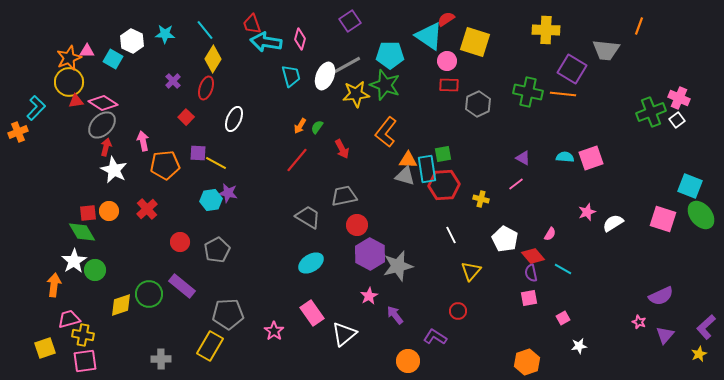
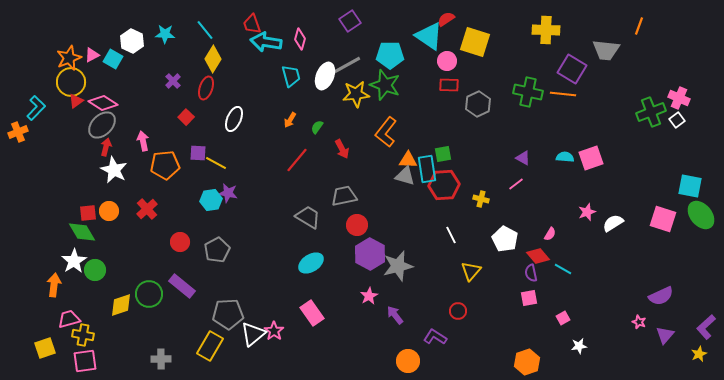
pink triangle at (87, 51): moved 5 px right, 4 px down; rotated 28 degrees counterclockwise
yellow circle at (69, 82): moved 2 px right
red triangle at (76, 101): rotated 28 degrees counterclockwise
orange arrow at (300, 126): moved 10 px left, 6 px up
cyan square at (690, 186): rotated 10 degrees counterclockwise
red diamond at (533, 256): moved 5 px right
white triangle at (344, 334): moved 91 px left
